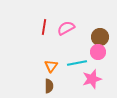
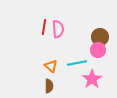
pink semicircle: moved 8 px left, 1 px down; rotated 114 degrees clockwise
pink circle: moved 2 px up
orange triangle: rotated 24 degrees counterclockwise
pink star: rotated 18 degrees counterclockwise
